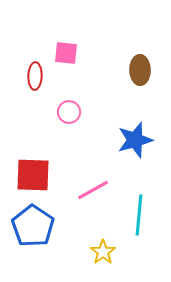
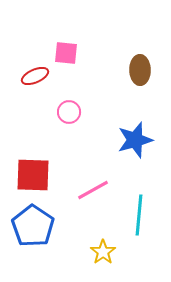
red ellipse: rotated 64 degrees clockwise
